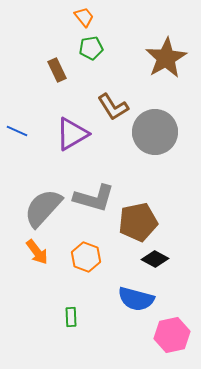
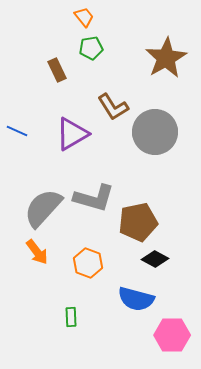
orange hexagon: moved 2 px right, 6 px down
pink hexagon: rotated 12 degrees clockwise
